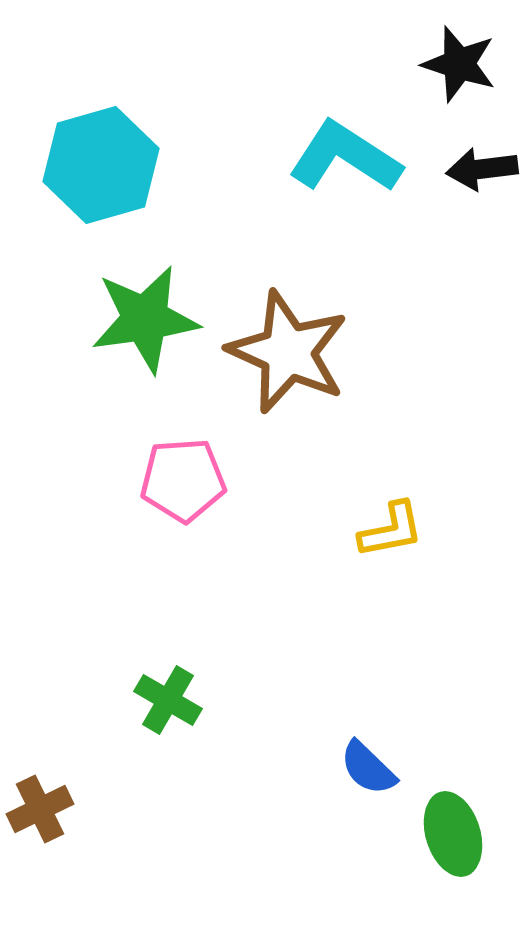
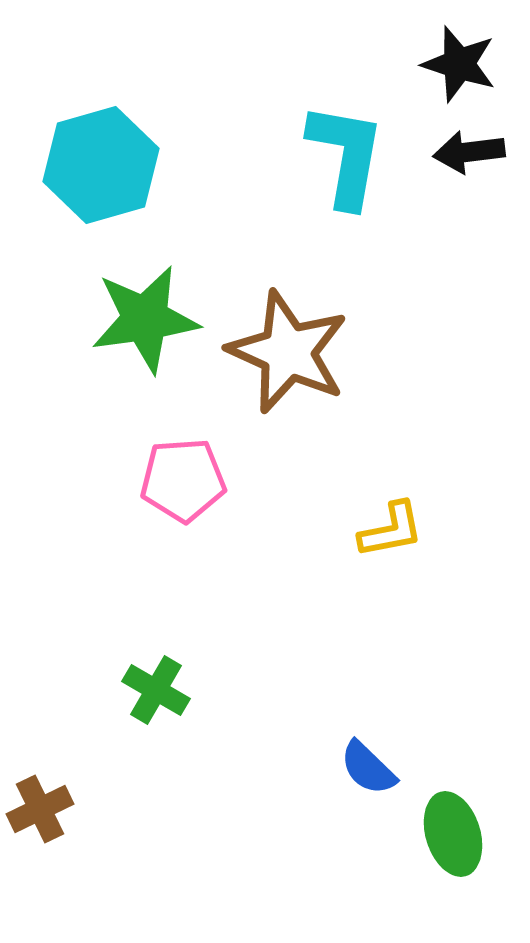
cyan L-shape: moved 1 px right, 2 px up; rotated 67 degrees clockwise
black arrow: moved 13 px left, 17 px up
green cross: moved 12 px left, 10 px up
